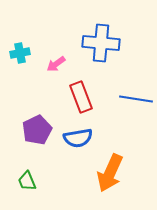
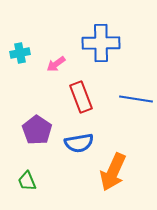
blue cross: rotated 6 degrees counterclockwise
purple pentagon: rotated 12 degrees counterclockwise
blue semicircle: moved 1 px right, 5 px down
orange arrow: moved 3 px right, 1 px up
